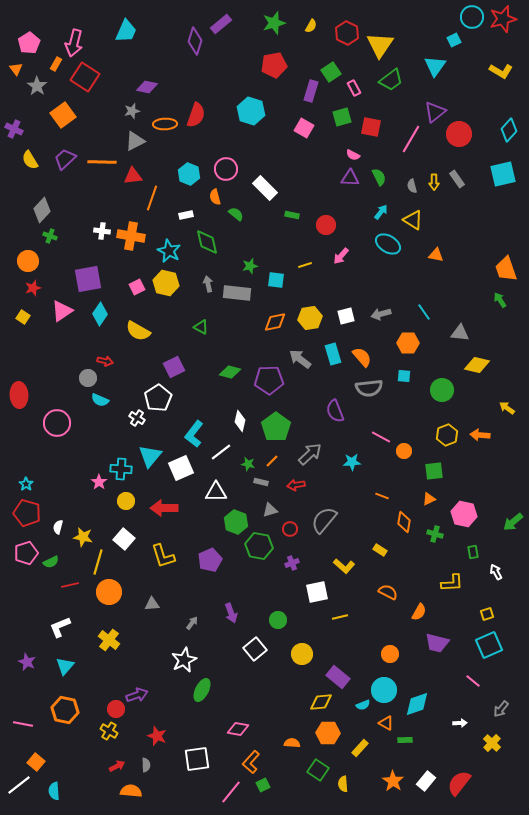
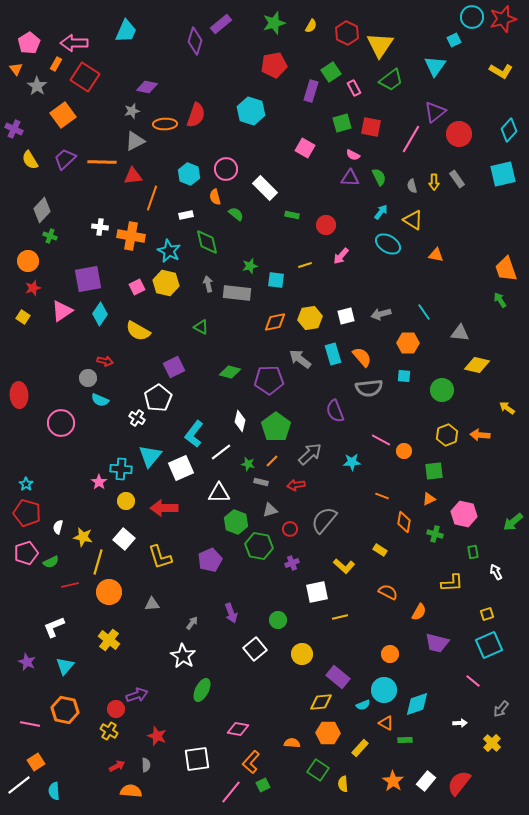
pink arrow at (74, 43): rotated 76 degrees clockwise
green square at (342, 117): moved 6 px down
pink square at (304, 128): moved 1 px right, 20 px down
white cross at (102, 231): moved 2 px left, 4 px up
pink circle at (57, 423): moved 4 px right
pink line at (381, 437): moved 3 px down
white triangle at (216, 492): moved 3 px right, 1 px down
yellow L-shape at (163, 556): moved 3 px left, 1 px down
white L-shape at (60, 627): moved 6 px left
white star at (184, 660): moved 1 px left, 4 px up; rotated 15 degrees counterclockwise
pink line at (23, 724): moved 7 px right
orange square at (36, 762): rotated 18 degrees clockwise
